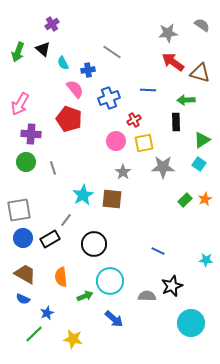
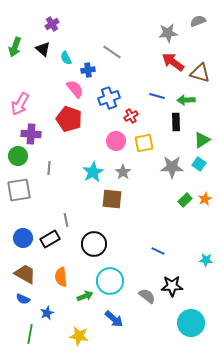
gray semicircle at (202, 25): moved 4 px left, 4 px up; rotated 56 degrees counterclockwise
green arrow at (18, 52): moved 3 px left, 5 px up
cyan semicircle at (63, 63): moved 3 px right, 5 px up
blue line at (148, 90): moved 9 px right, 6 px down; rotated 14 degrees clockwise
red cross at (134, 120): moved 3 px left, 4 px up
green circle at (26, 162): moved 8 px left, 6 px up
gray star at (163, 167): moved 9 px right
gray line at (53, 168): moved 4 px left; rotated 24 degrees clockwise
cyan star at (83, 195): moved 10 px right, 23 px up
gray square at (19, 210): moved 20 px up
gray line at (66, 220): rotated 48 degrees counterclockwise
black star at (172, 286): rotated 20 degrees clockwise
gray semicircle at (147, 296): rotated 36 degrees clockwise
green line at (34, 334): moved 4 px left; rotated 36 degrees counterclockwise
yellow star at (73, 339): moved 6 px right, 3 px up
